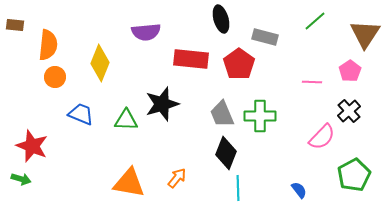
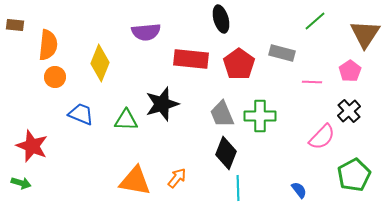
gray rectangle: moved 17 px right, 16 px down
green arrow: moved 4 px down
orange triangle: moved 6 px right, 2 px up
